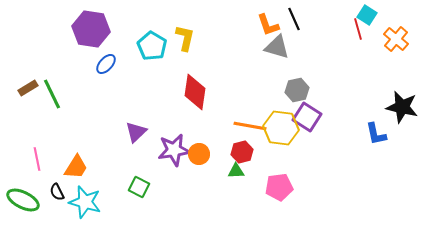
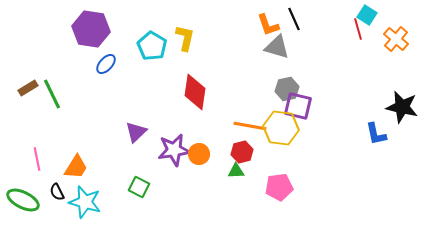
gray hexagon: moved 10 px left, 1 px up
purple square: moved 9 px left, 11 px up; rotated 20 degrees counterclockwise
